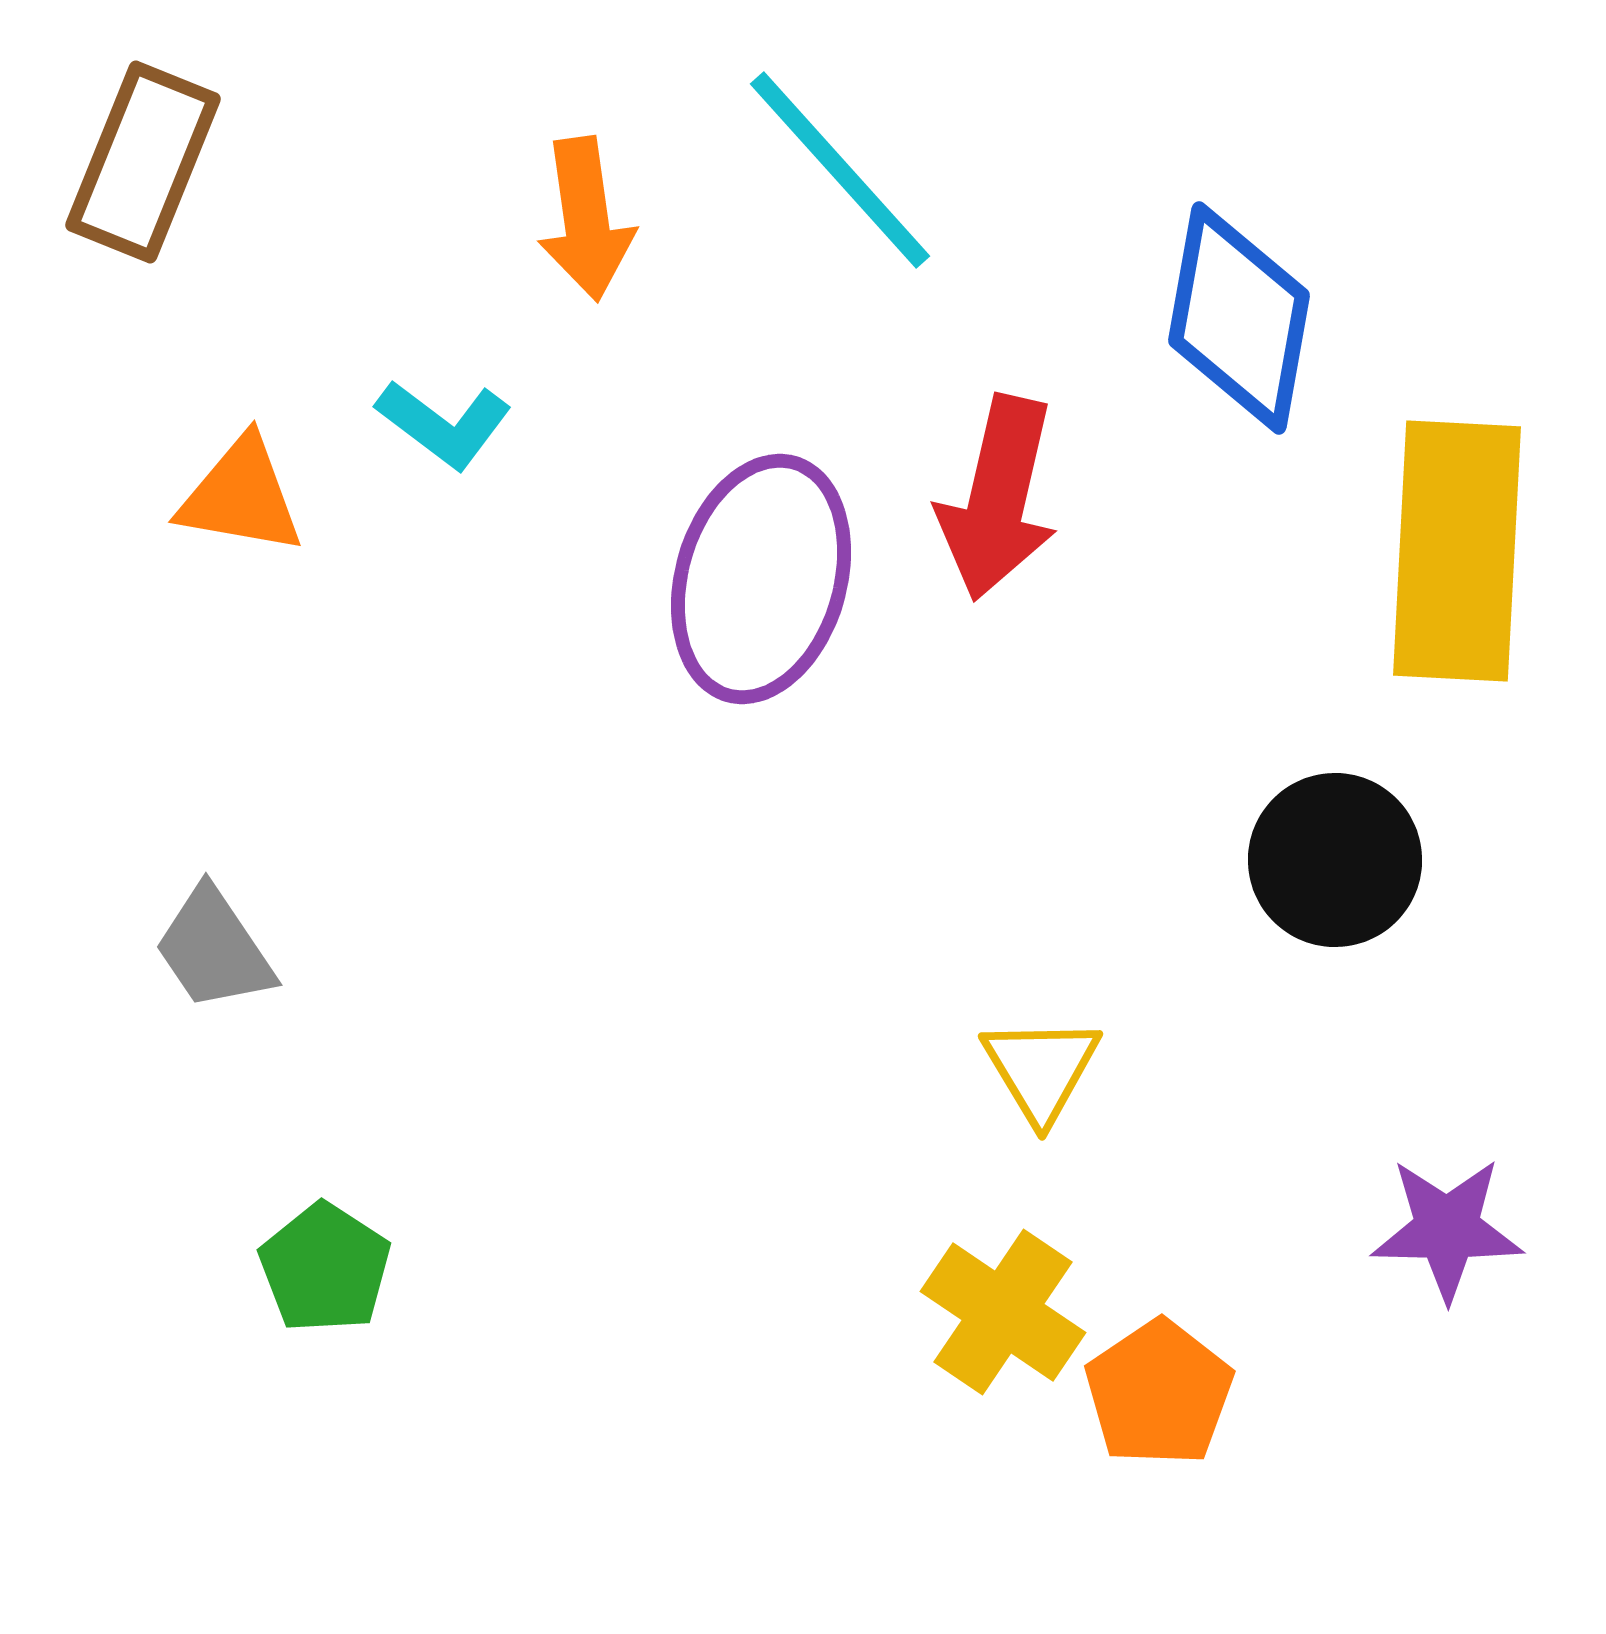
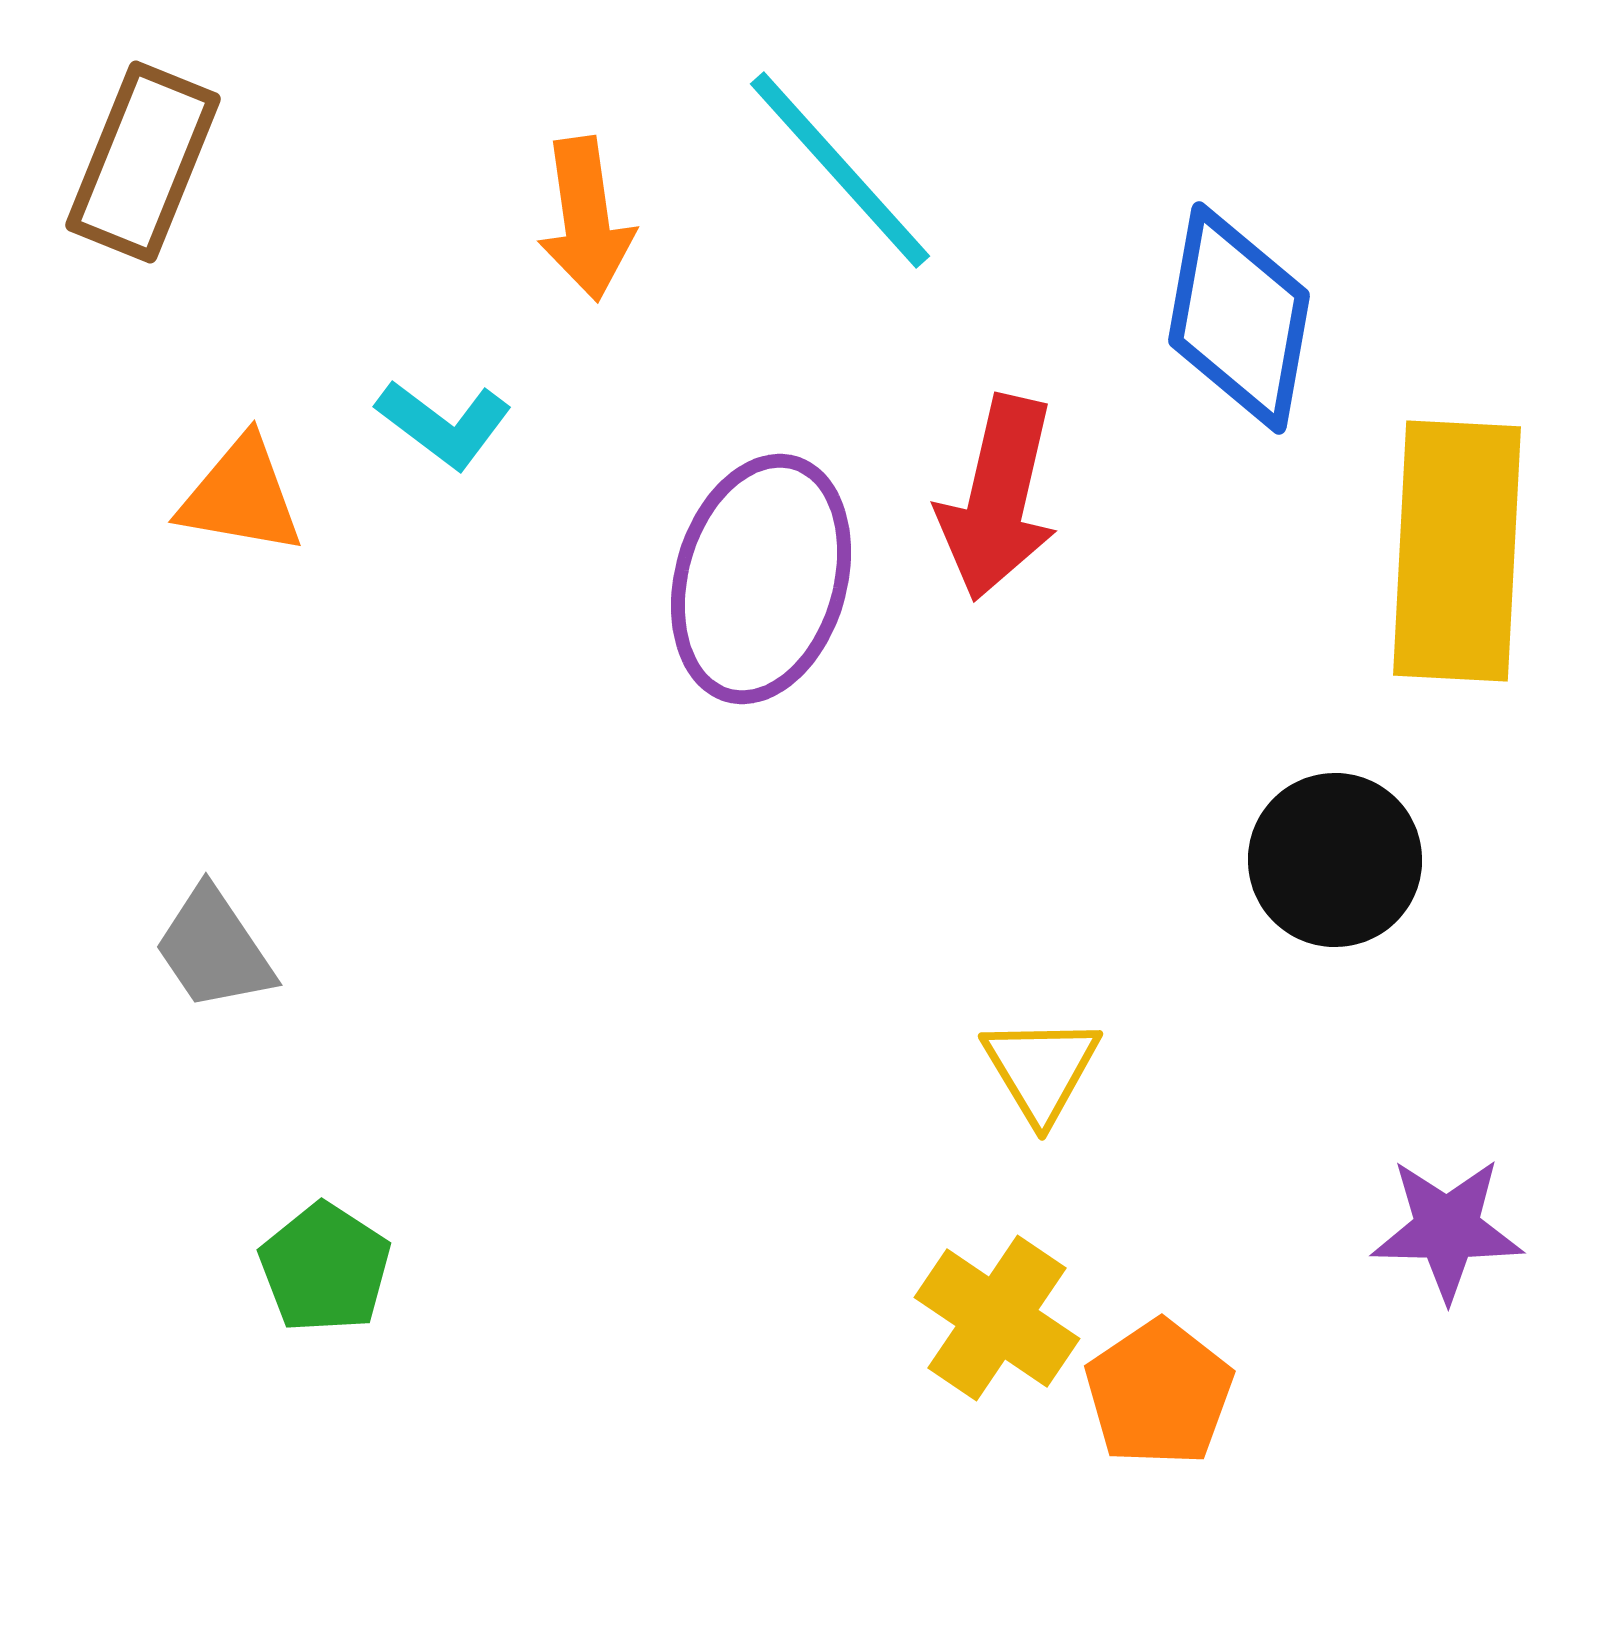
yellow cross: moved 6 px left, 6 px down
